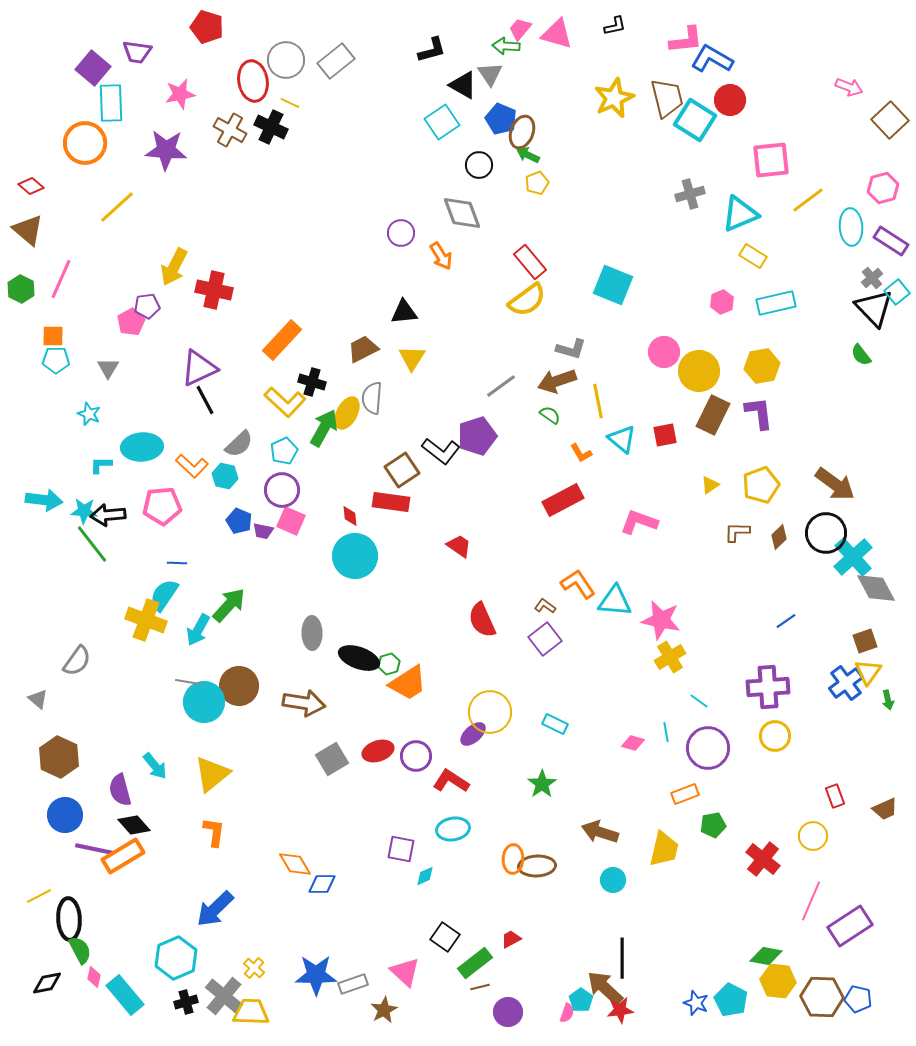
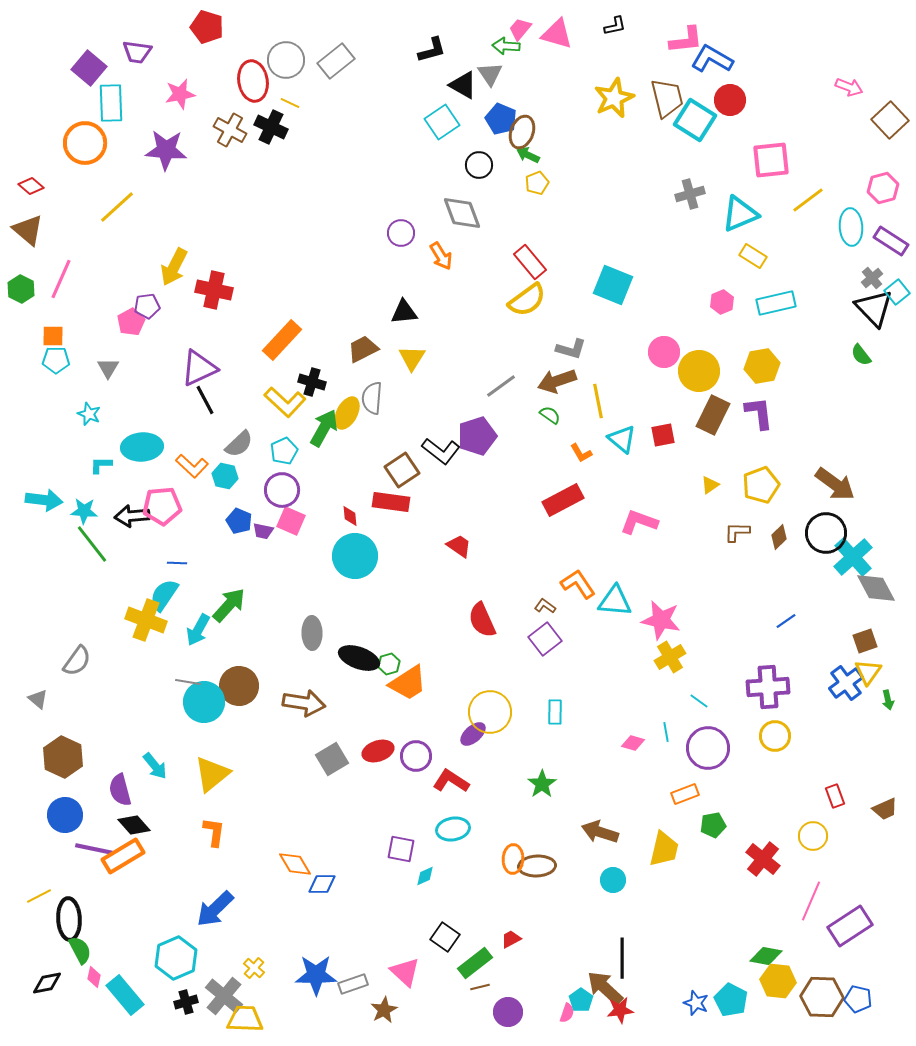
purple square at (93, 68): moved 4 px left
red square at (665, 435): moved 2 px left
black arrow at (108, 515): moved 24 px right, 1 px down
cyan rectangle at (555, 724): moved 12 px up; rotated 65 degrees clockwise
brown hexagon at (59, 757): moved 4 px right
yellow trapezoid at (251, 1012): moved 6 px left, 7 px down
